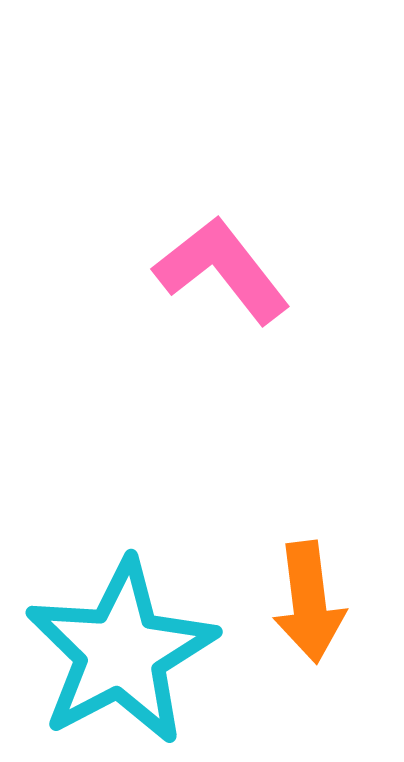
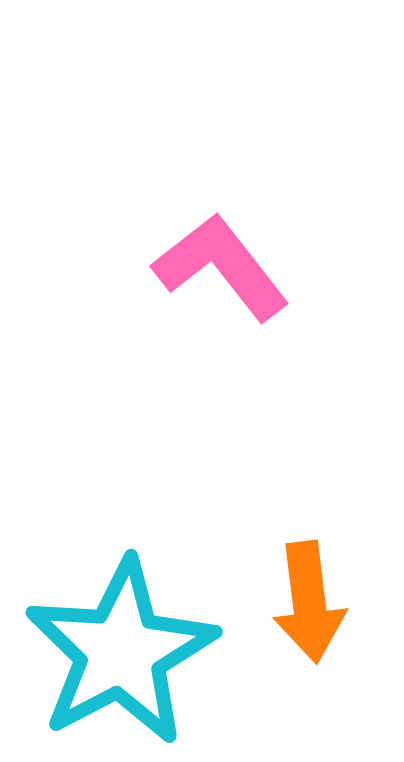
pink L-shape: moved 1 px left, 3 px up
